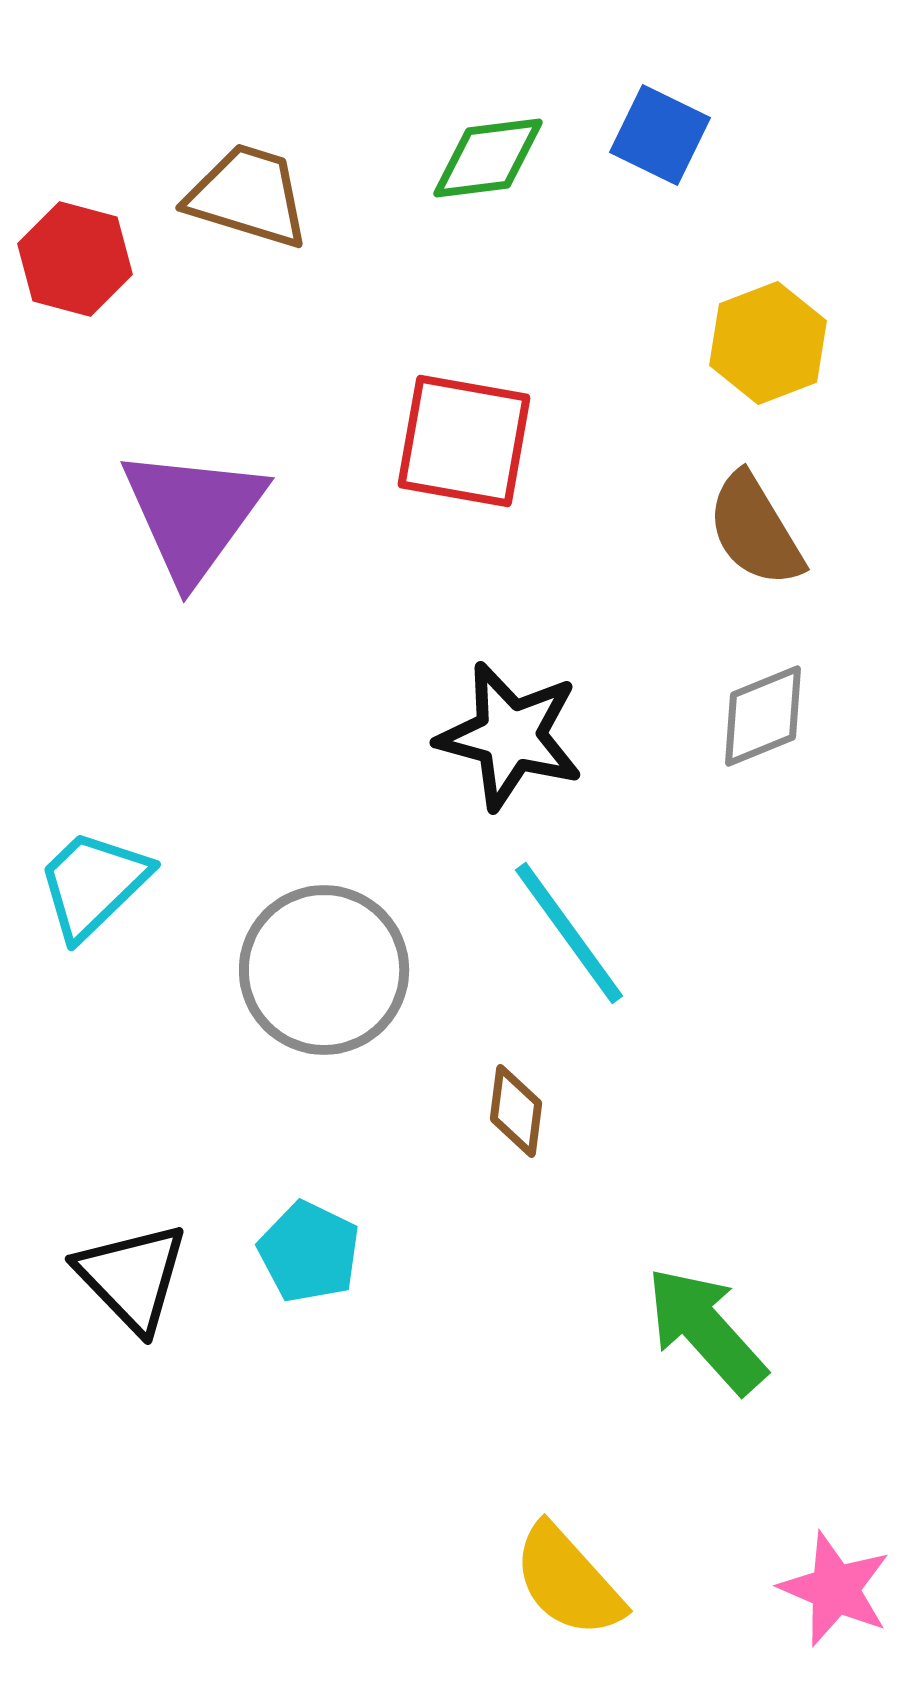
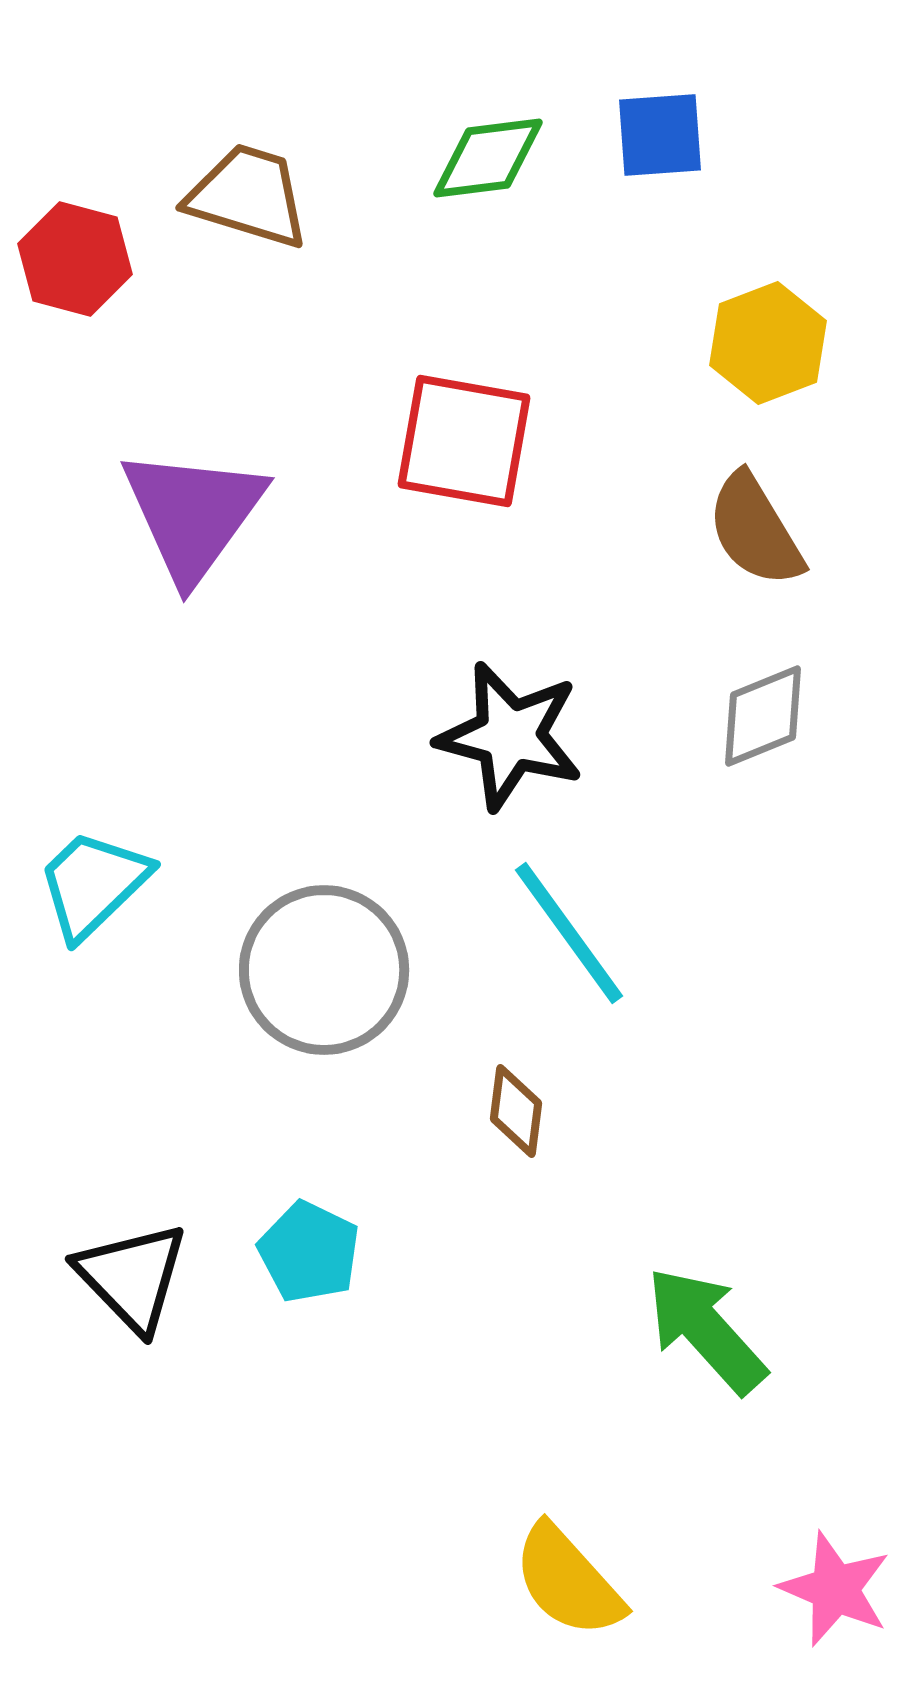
blue square: rotated 30 degrees counterclockwise
